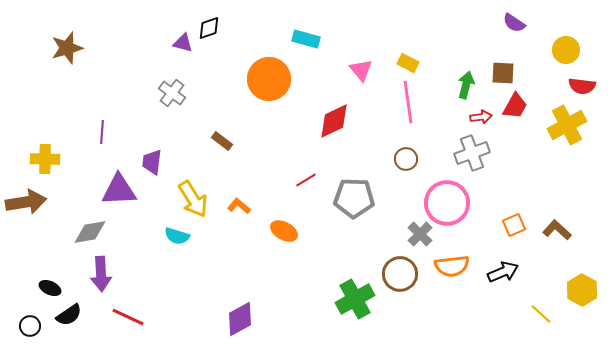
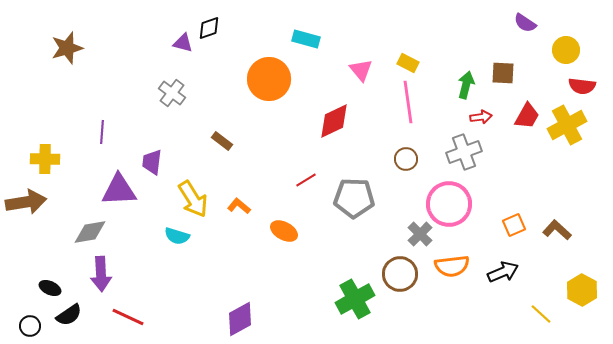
purple semicircle at (514, 23): moved 11 px right
red trapezoid at (515, 106): moved 12 px right, 10 px down
gray cross at (472, 153): moved 8 px left, 1 px up
pink circle at (447, 203): moved 2 px right, 1 px down
